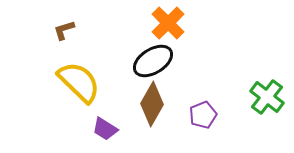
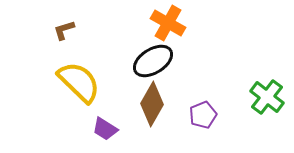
orange cross: rotated 16 degrees counterclockwise
